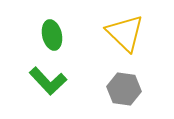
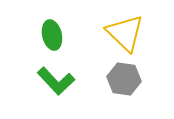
green L-shape: moved 8 px right
gray hexagon: moved 10 px up
